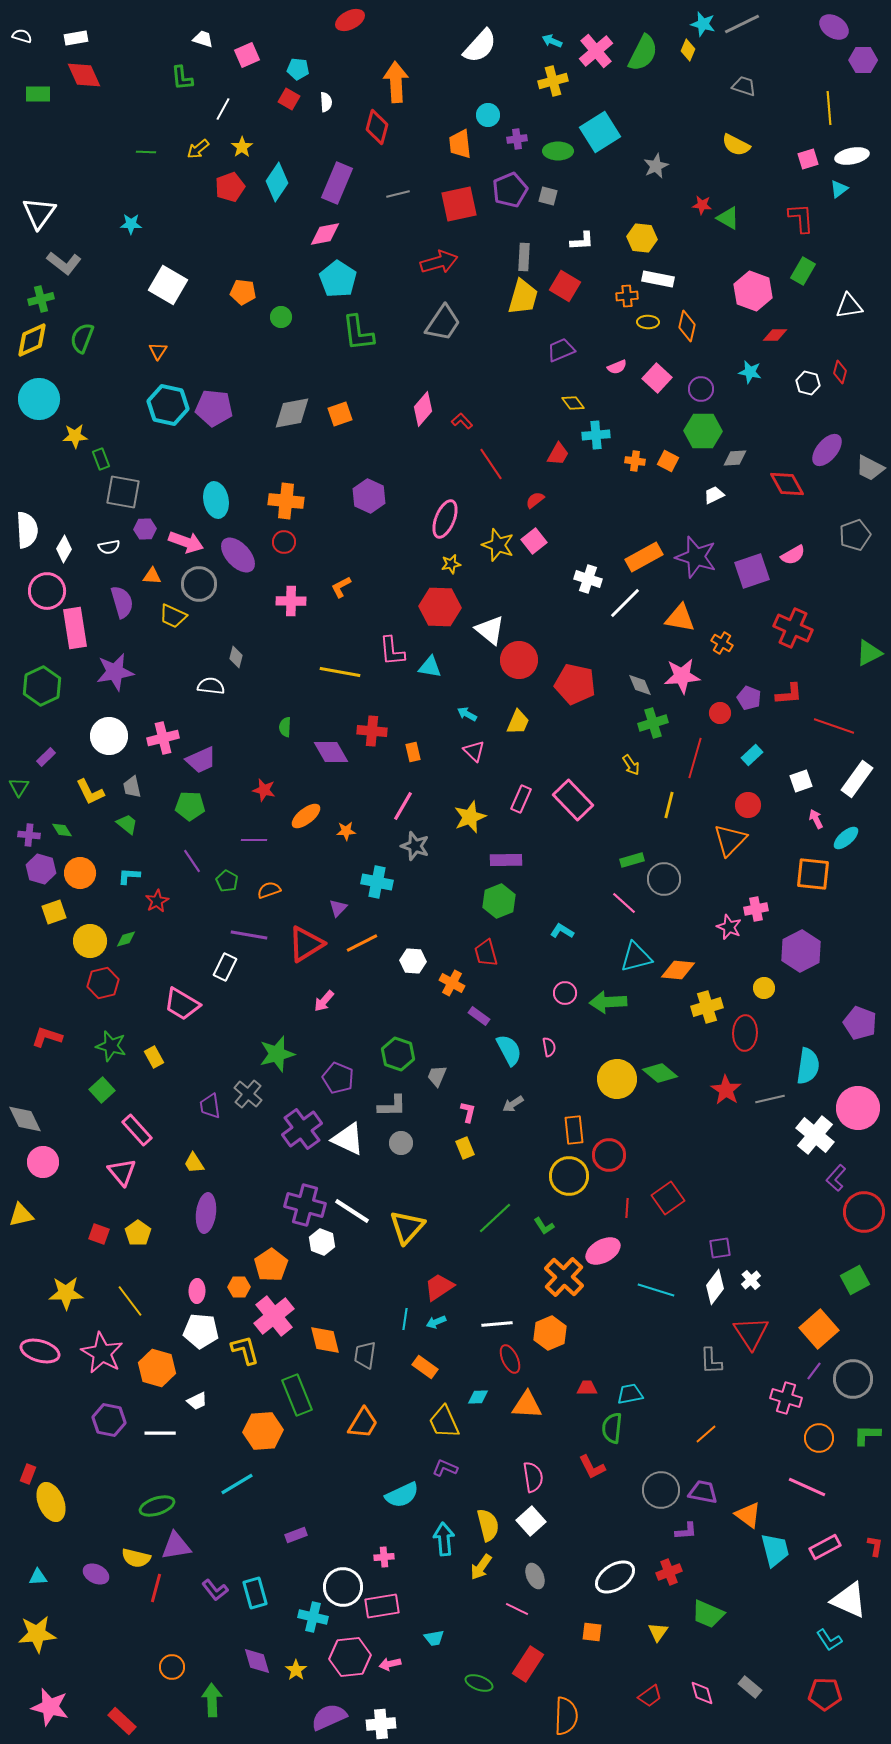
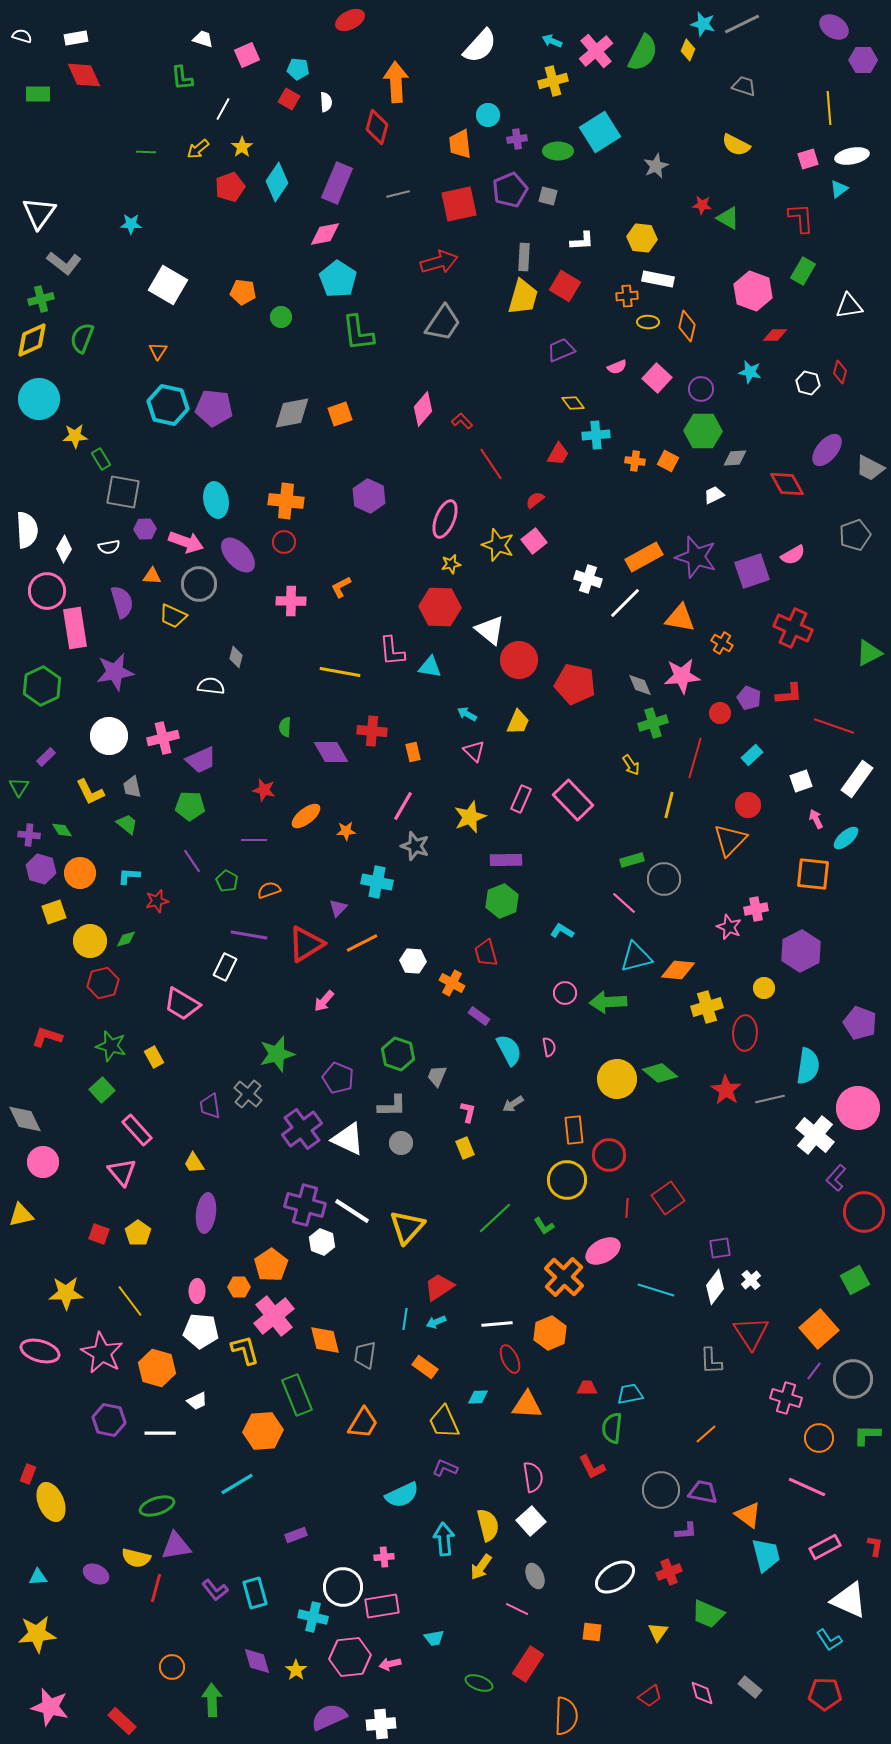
green rectangle at (101, 459): rotated 10 degrees counterclockwise
red star at (157, 901): rotated 15 degrees clockwise
green hexagon at (499, 901): moved 3 px right
yellow circle at (569, 1176): moved 2 px left, 4 px down
cyan trapezoid at (775, 1550): moved 9 px left, 5 px down
